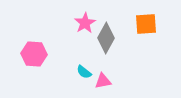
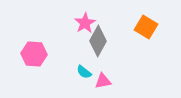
orange square: moved 3 px down; rotated 35 degrees clockwise
gray diamond: moved 8 px left, 3 px down
